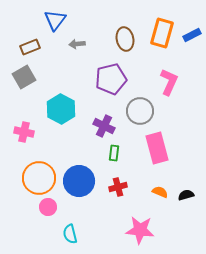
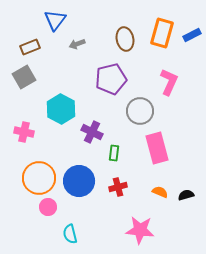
gray arrow: rotated 14 degrees counterclockwise
purple cross: moved 12 px left, 6 px down
